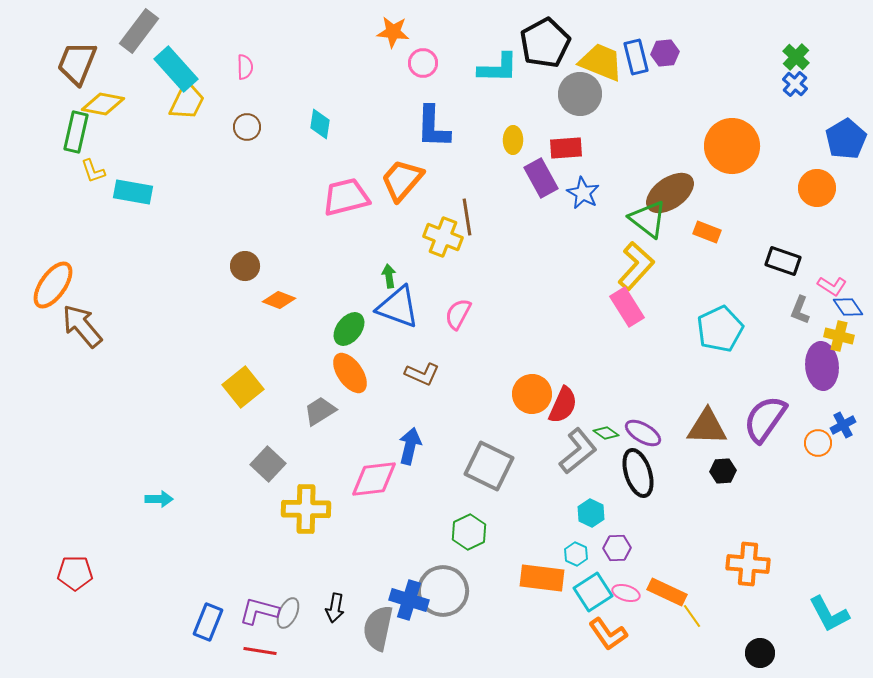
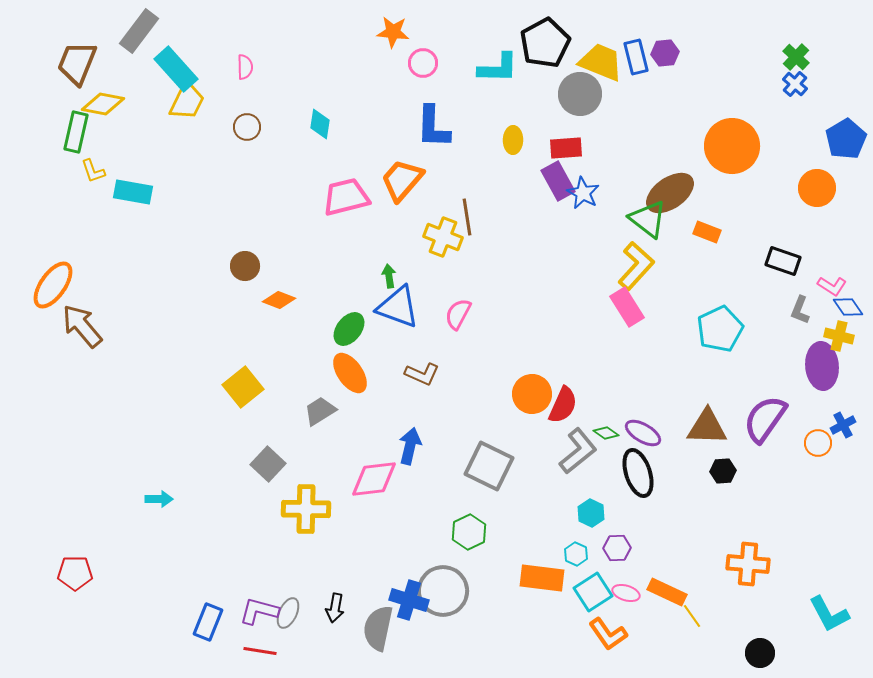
purple rectangle at (541, 178): moved 17 px right, 3 px down
